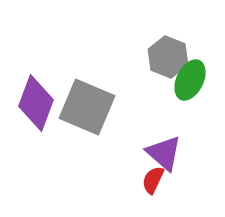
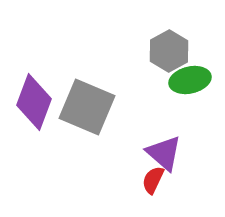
gray hexagon: moved 1 px right, 6 px up; rotated 9 degrees clockwise
green ellipse: rotated 51 degrees clockwise
purple diamond: moved 2 px left, 1 px up
